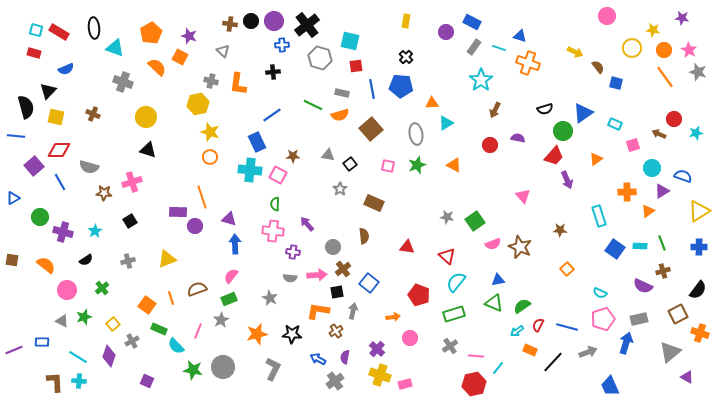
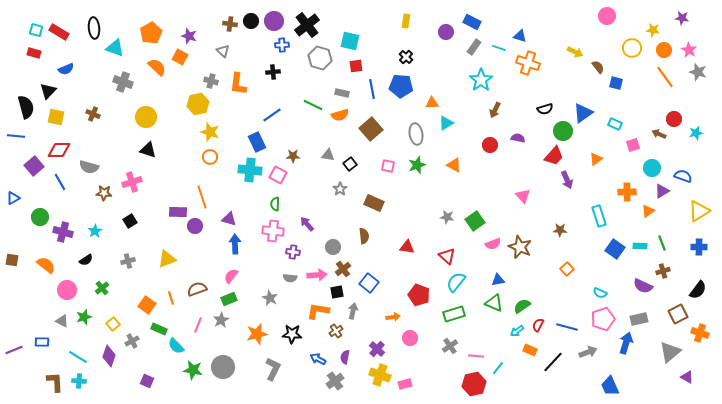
pink line at (198, 331): moved 6 px up
